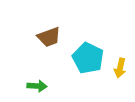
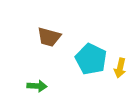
brown trapezoid: rotated 35 degrees clockwise
cyan pentagon: moved 3 px right, 1 px down
